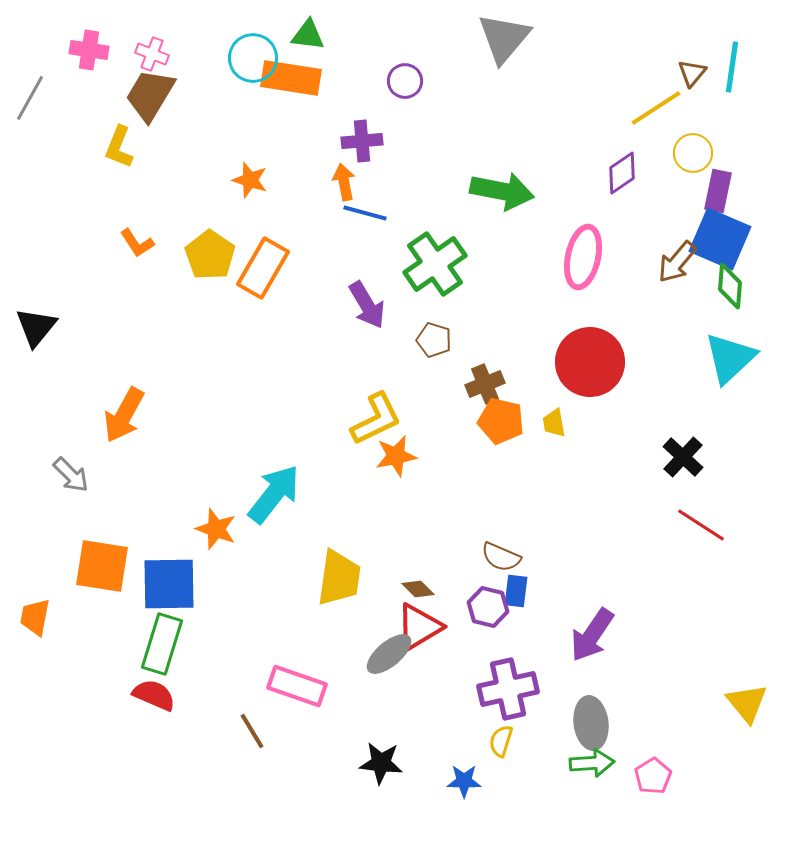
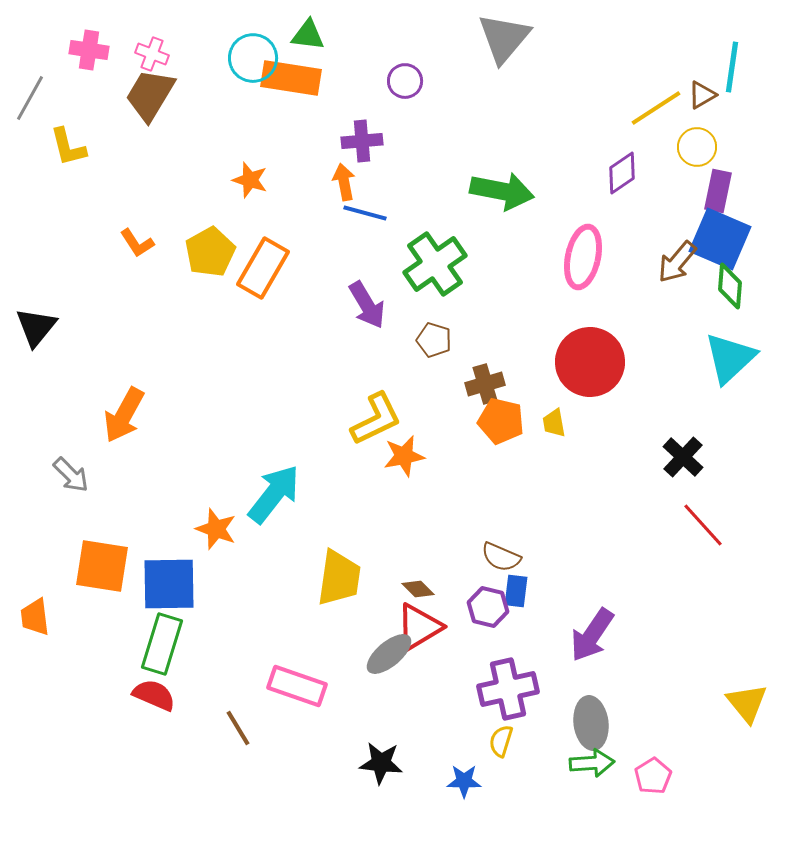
brown triangle at (692, 73): moved 10 px right, 22 px down; rotated 20 degrees clockwise
yellow L-shape at (119, 147): moved 51 px left; rotated 36 degrees counterclockwise
yellow circle at (693, 153): moved 4 px right, 6 px up
yellow pentagon at (210, 255): moved 3 px up; rotated 9 degrees clockwise
brown cross at (485, 384): rotated 6 degrees clockwise
orange star at (396, 456): moved 8 px right
red line at (701, 525): moved 2 px right; rotated 15 degrees clockwise
orange trapezoid at (35, 617): rotated 18 degrees counterclockwise
brown line at (252, 731): moved 14 px left, 3 px up
